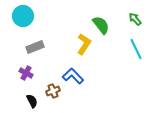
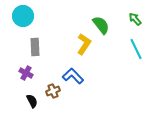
gray rectangle: rotated 72 degrees counterclockwise
